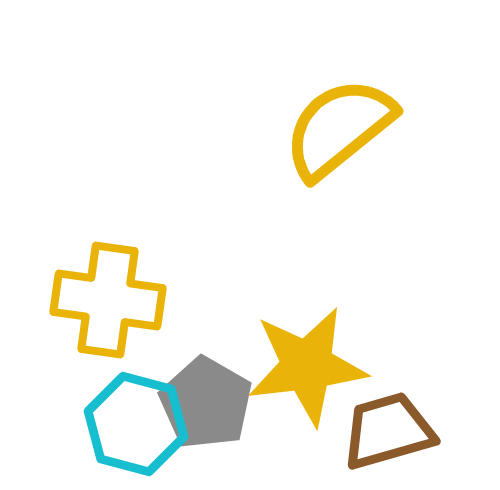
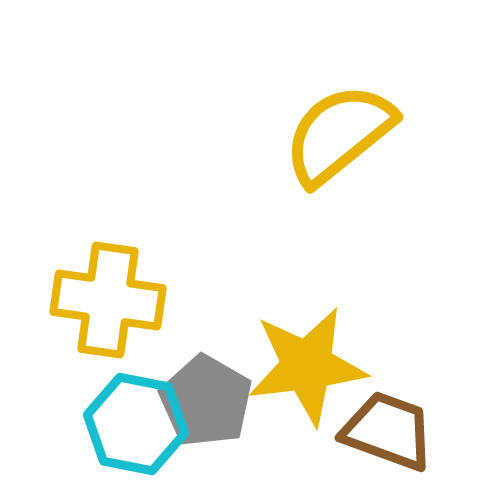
yellow semicircle: moved 6 px down
gray pentagon: moved 2 px up
cyan hexagon: rotated 4 degrees counterclockwise
brown trapezoid: rotated 36 degrees clockwise
